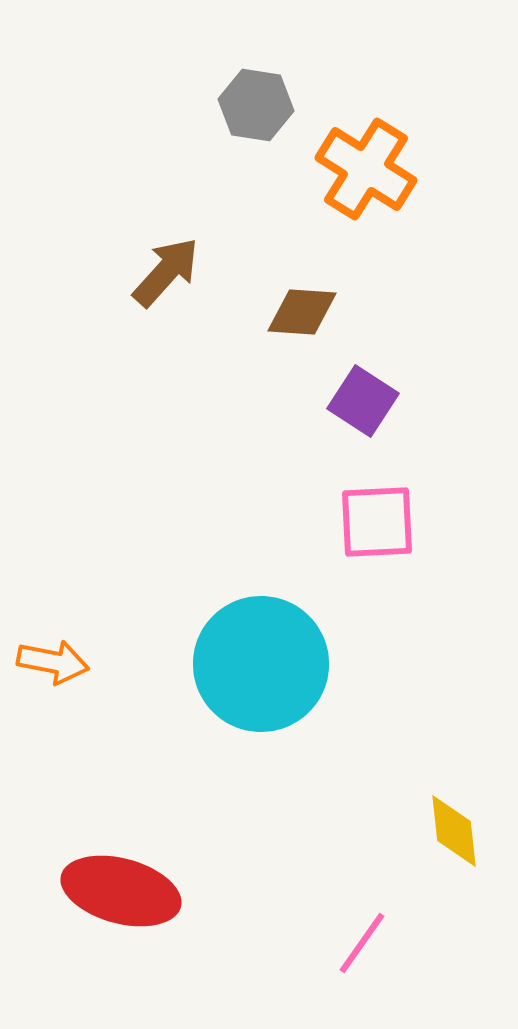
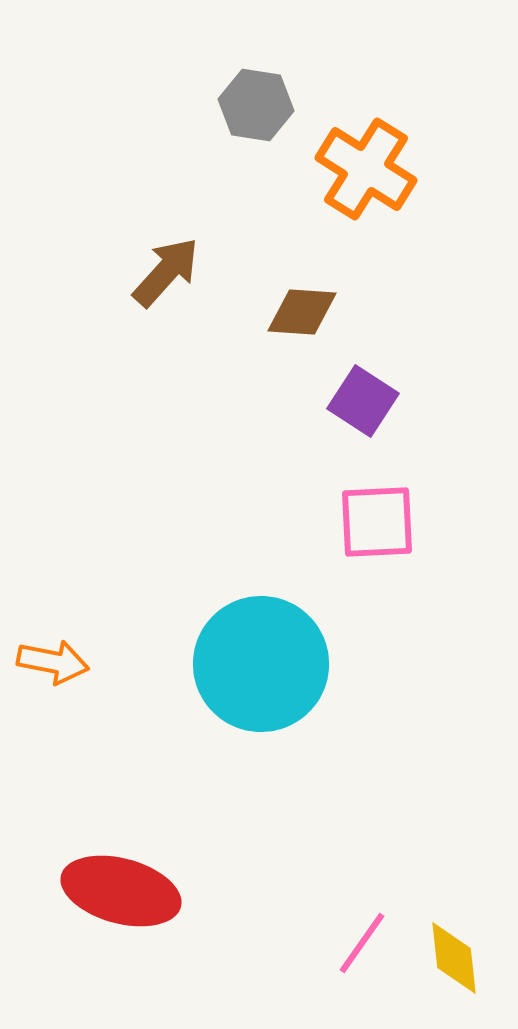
yellow diamond: moved 127 px down
